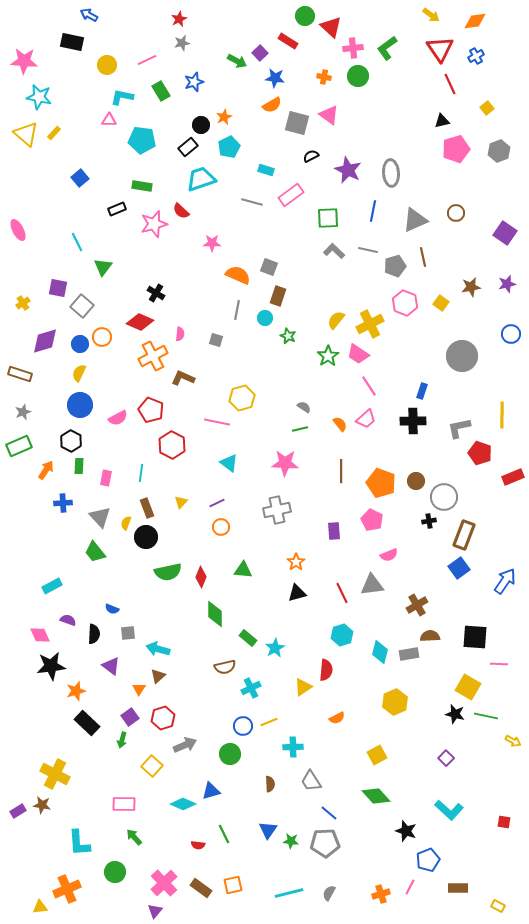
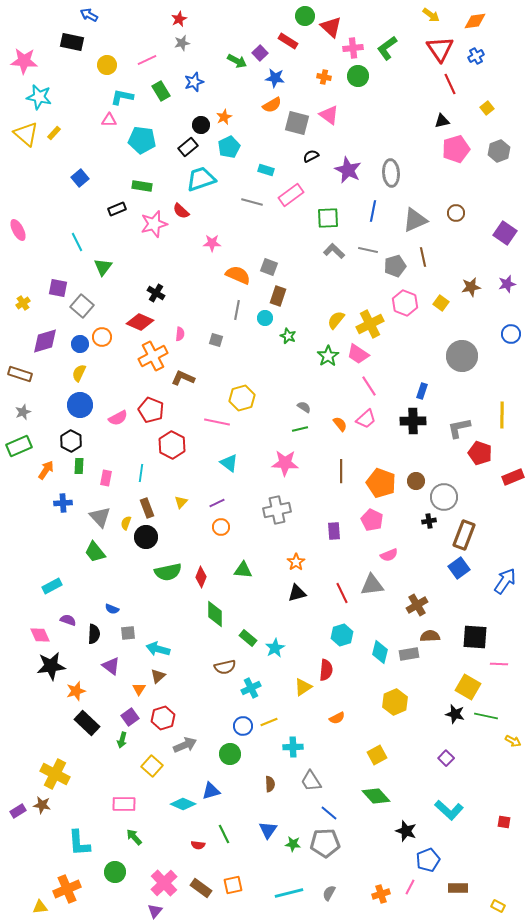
green star at (291, 841): moved 2 px right, 3 px down
